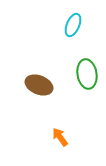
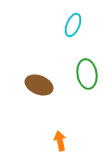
orange arrow: moved 4 px down; rotated 24 degrees clockwise
